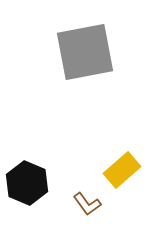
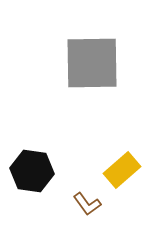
gray square: moved 7 px right, 11 px down; rotated 10 degrees clockwise
black hexagon: moved 5 px right, 12 px up; rotated 15 degrees counterclockwise
